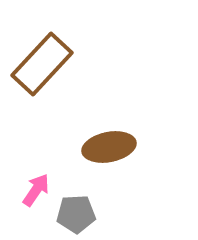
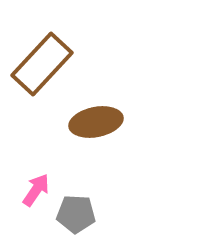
brown ellipse: moved 13 px left, 25 px up
gray pentagon: rotated 6 degrees clockwise
